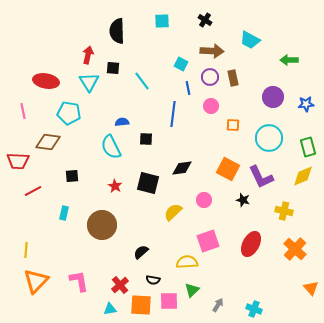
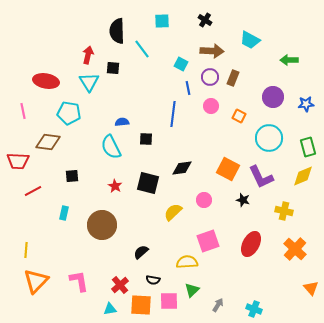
brown rectangle at (233, 78): rotated 35 degrees clockwise
cyan line at (142, 81): moved 32 px up
orange square at (233, 125): moved 6 px right, 9 px up; rotated 24 degrees clockwise
